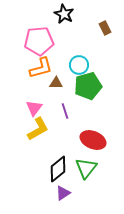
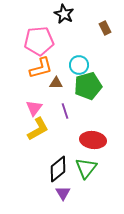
red ellipse: rotated 15 degrees counterclockwise
purple triangle: rotated 28 degrees counterclockwise
